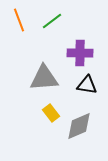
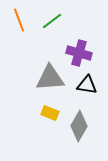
purple cross: moved 1 px left; rotated 15 degrees clockwise
gray triangle: moved 6 px right
yellow rectangle: moved 1 px left; rotated 30 degrees counterclockwise
gray diamond: rotated 36 degrees counterclockwise
